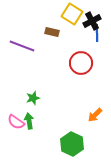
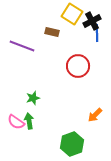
red circle: moved 3 px left, 3 px down
green hexagon: rotated 15 degrees clockwise
